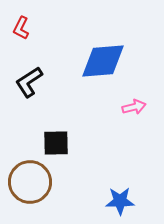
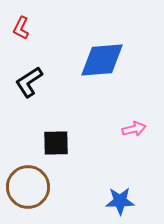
blue diamond: moved 1 px left, 1 px up
pink arrow: moved 22 px down
brown circle: moved 2 px left, 5 px down
